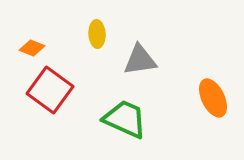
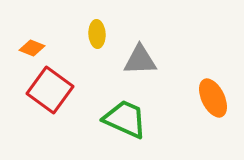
gray triangle: rotated 6 degrees clockwise
